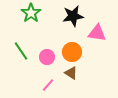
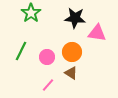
black star: moved 2 px right, 2 px down; rotated 15 degrees clockwise
green line: rotated 60 degrees clockwise
